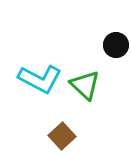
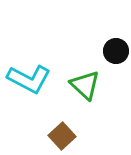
black circle: moved 6 px down
cyan L-shape: moved 11 px left
